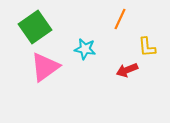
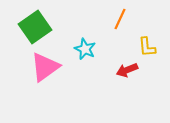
cyan star: rotated 15 degrees clockwise
